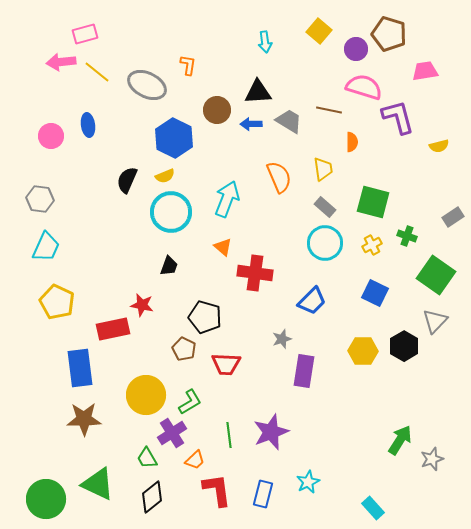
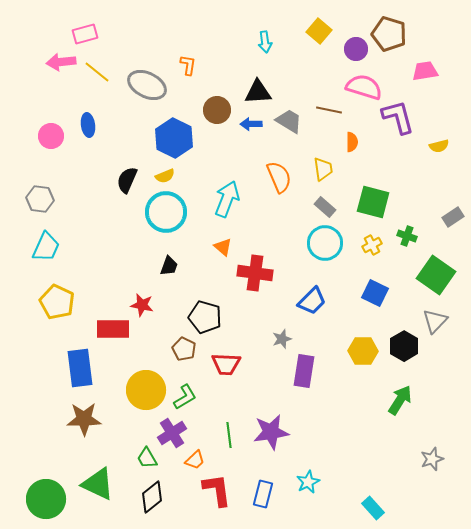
cyan circle at (171, 212): moved 5 px left
red rectangle at (113, 329): rotated 12 degrees clockwise
yellow circle at (146, 395): moved 5 px up
green L-shape at (190, 402): moved 5 px left, 5 px up
purple star at (271, 432): rotated 12 degrees clockwise
green arrow at (400, 440): moved 40 px up
